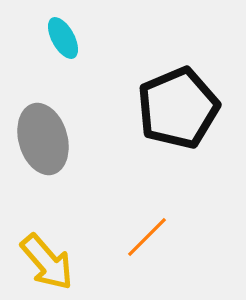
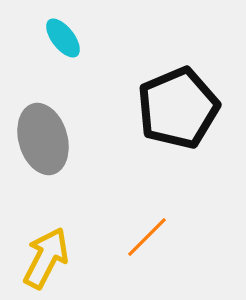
cyan ellipse: rotated 9 degrees counterclockwise
yellow arrow: moved 1 px left, 4 px up; rotated 112 degrees counterclockwise
